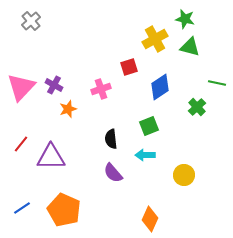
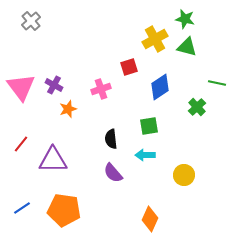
green triangle: moved 3 px left
pink triangle: rotated 20 degrees counterclockwise
green square: rotated 12 degrees clockwise
purple triangle: moved 2 px right, 3 px down
orange pentagon: rotated 16 degrees counterclockwise
